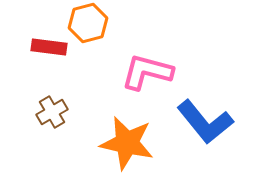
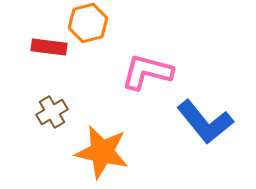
orange star: moved 25 px left, 9 px down
